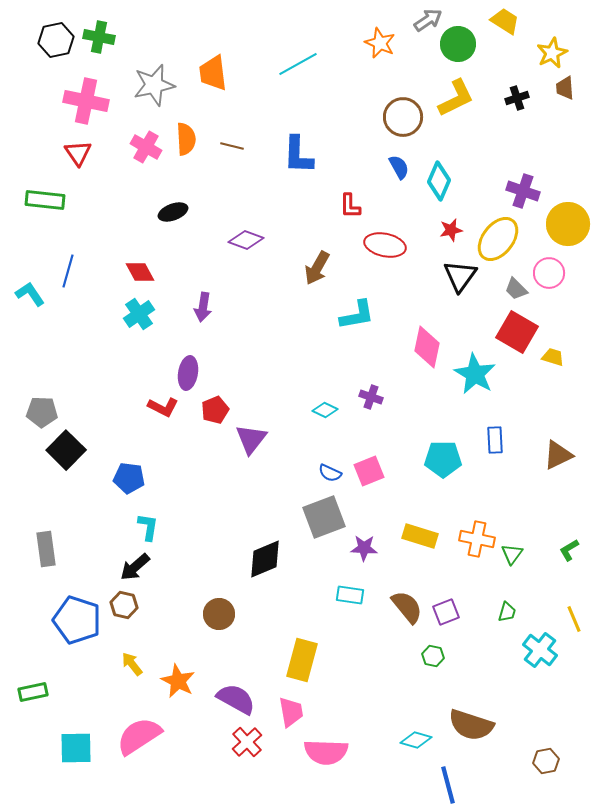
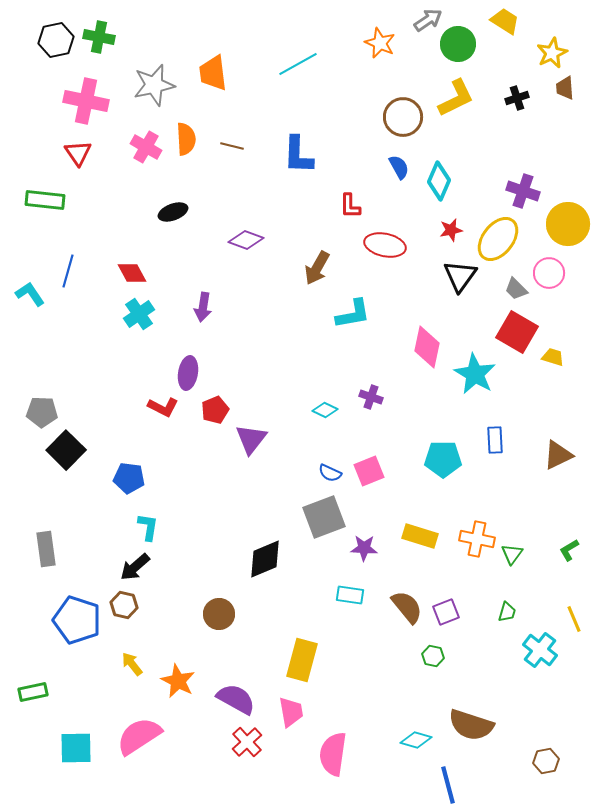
red diamond at (140, 272): moved 8 px left, 1 px down
cyan L-shape at (357, 315): moved 4 px left, 1 px up
pink semicircle at (326, 752): moved 7 px right, 2 px down; rotated 96 degrees clockwise
